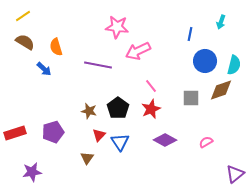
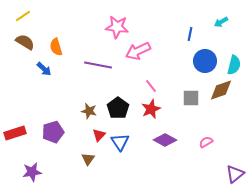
cyan arrow: rotated 40 degrees clockwise
brown triangle: moved 1 px right, 1 px down
